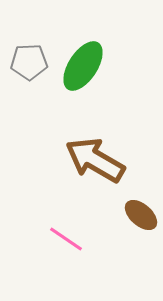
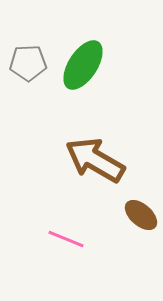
gray pentagon: moved 1 px left, 1 px down
green ellipse: moved 1 px up
pink line: rotated 12 degrees counterclockwise
